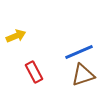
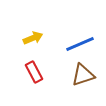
yellow arrow: moved 17 px right, 2 px down
blue line: moved 1 px right, 8 px up
